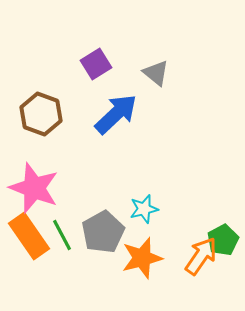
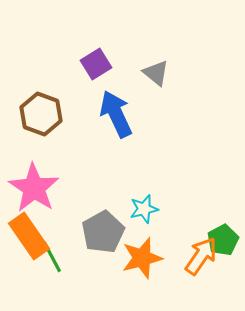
blue arrow: rotated 72 degrees counterclockwise
pink star: rotated 12 degrees clockwise
green line: moved 10 px left, 22 px down
